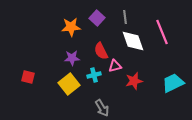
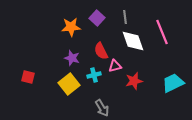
purple star: rotated 21 degrees clockwise
